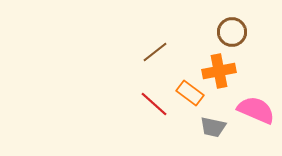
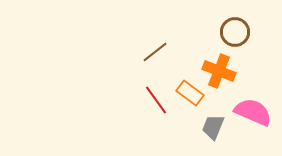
brown circle: moved 3 px right
orange cross: rotated 32 degrees clockwise
red line: moved 2 px right, 4 px up; rotated 12 degrees clockwise
pink semicircle: moved 3 px left, 2 px down
gray trapezoid: rotated 100 degrees clockwise
